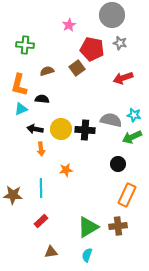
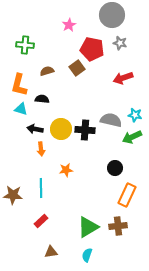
cyan triangle: rotated 40 degrees clockwise
cyan star: moved 1 px right
black circle: moved 3 px left, 4 px down
